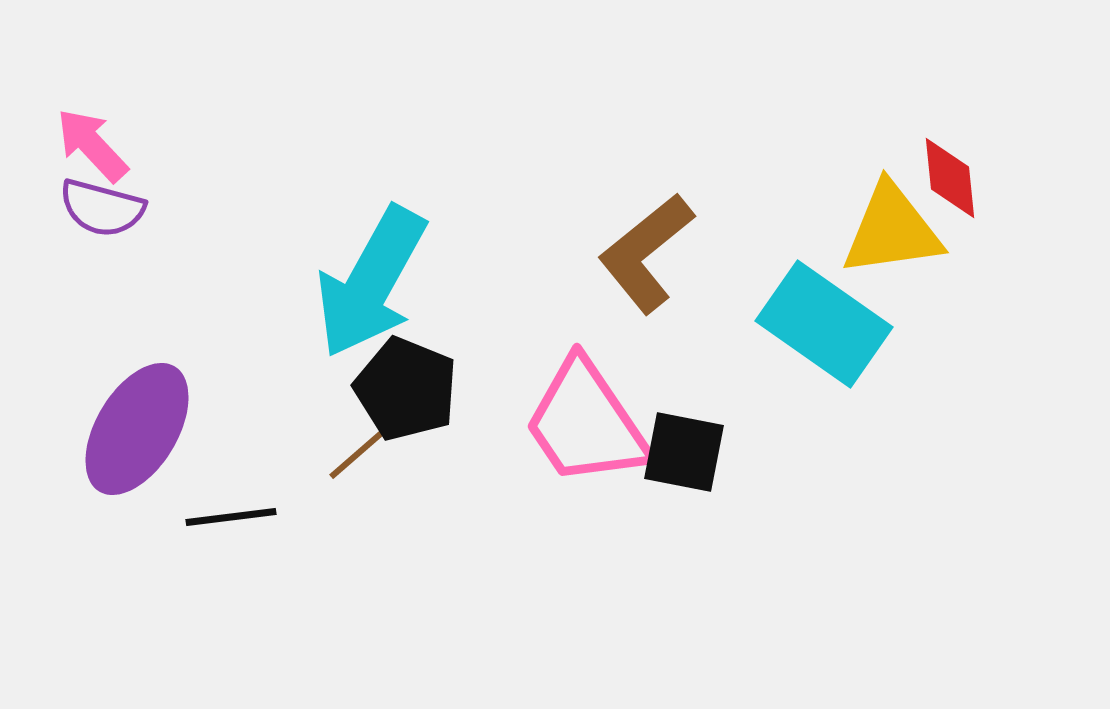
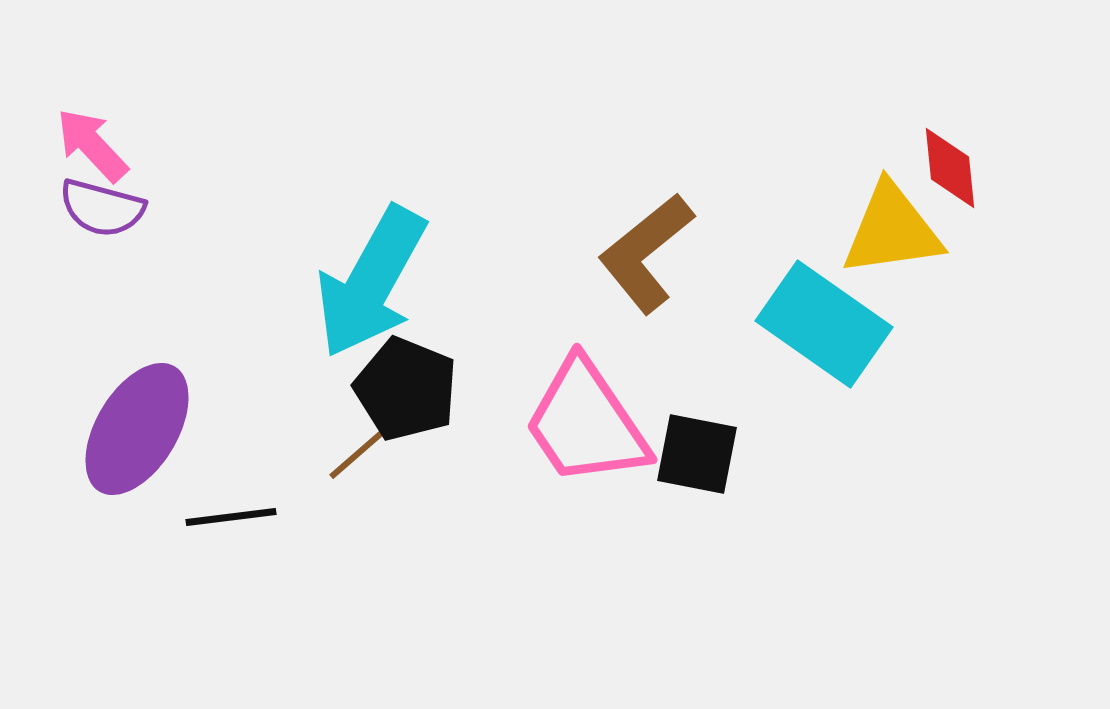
red diamond: moved 10 px up
black square: moved 13 px right, 2 px down
